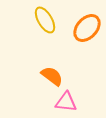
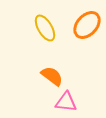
yellow ellipse: moved 8 px down
orange ellipse: moved 3 px up
